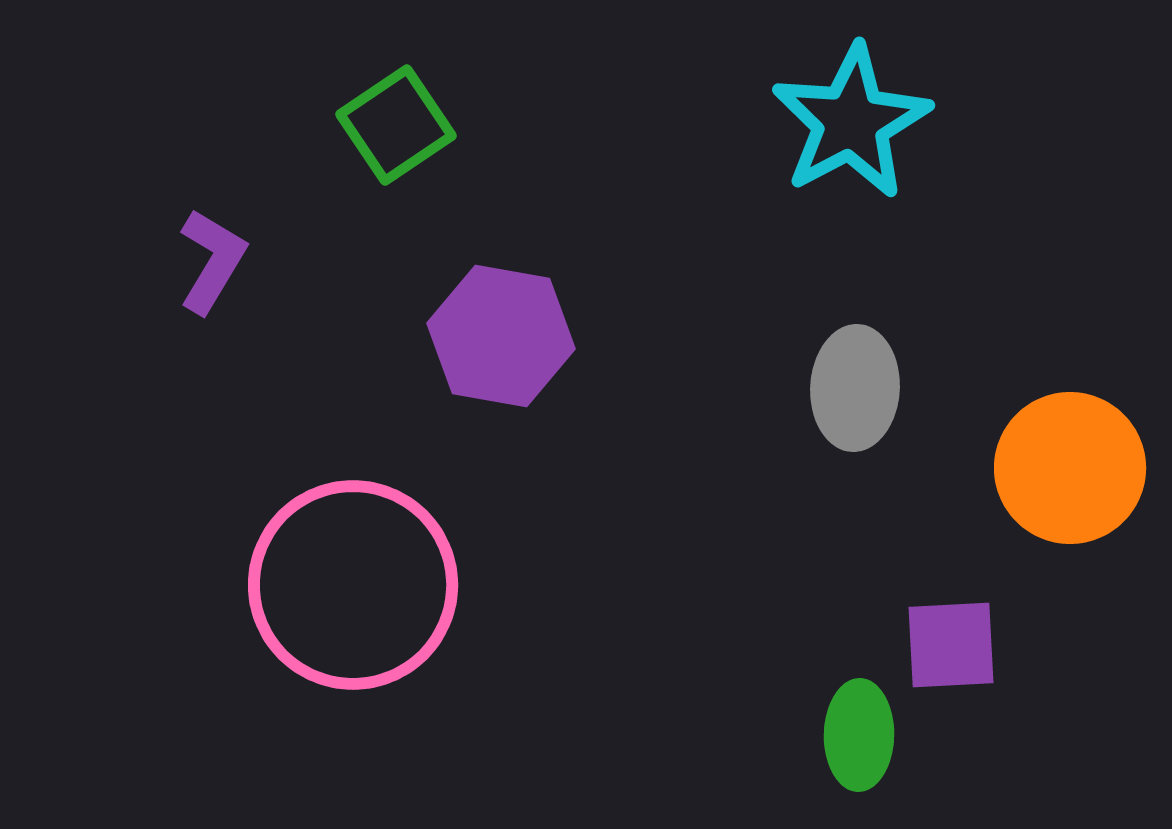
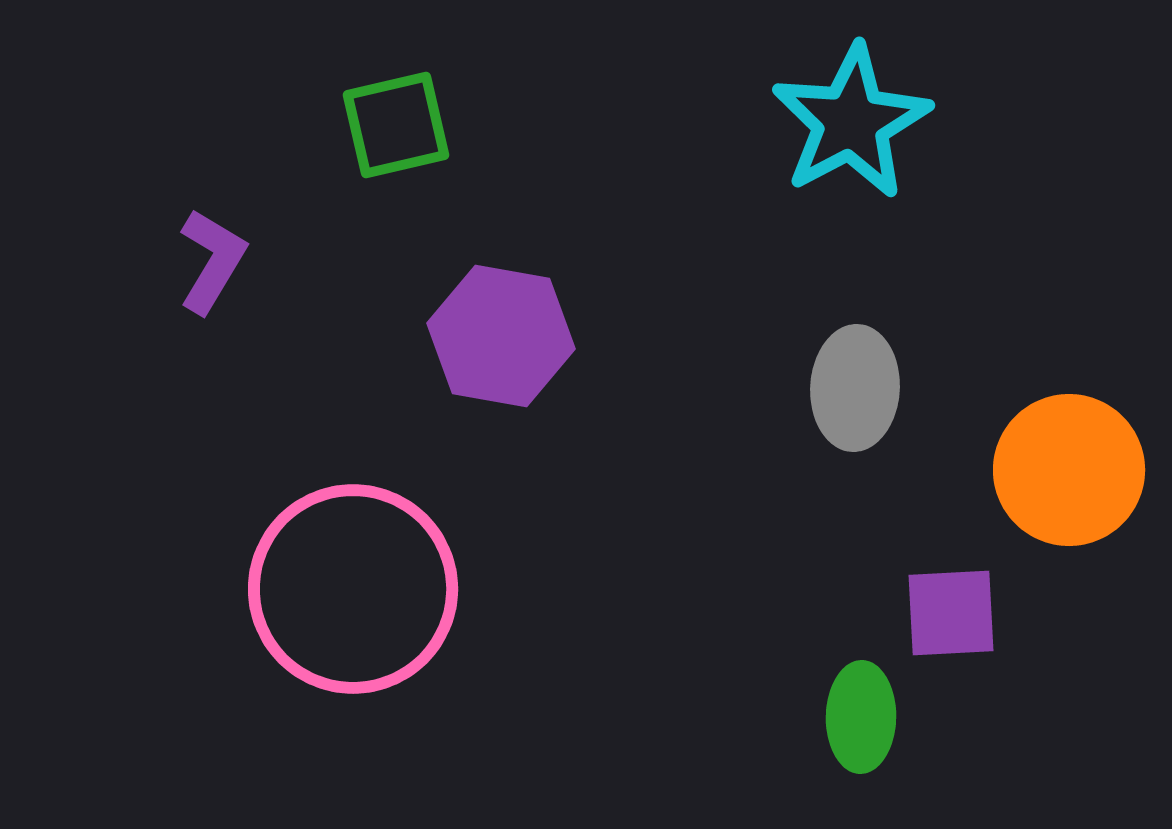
green square: rotated 21 degrees clockwise
orange circle: moved 1 px left, 2 px down
pink circle: moved 4 px down
purple square: moved 32 px up
green ellipse: moved 2 px right, 18 px up
